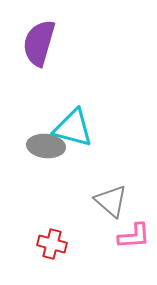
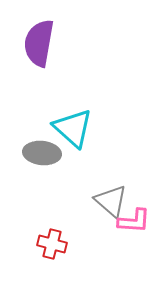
purple semicircle: rotated 6 degrees counterclockwise
cyan triangle: rotated 27 degrees clockwise
gray ellipse: moved 4 px left, 7 px down
pink L-shape: moved 15 px up; rotated 8 degrees clockwise
